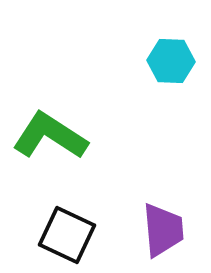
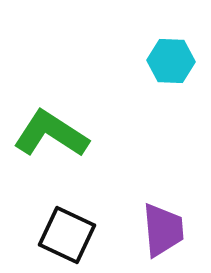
green L-shape: moved 1 px right, 2 px up
